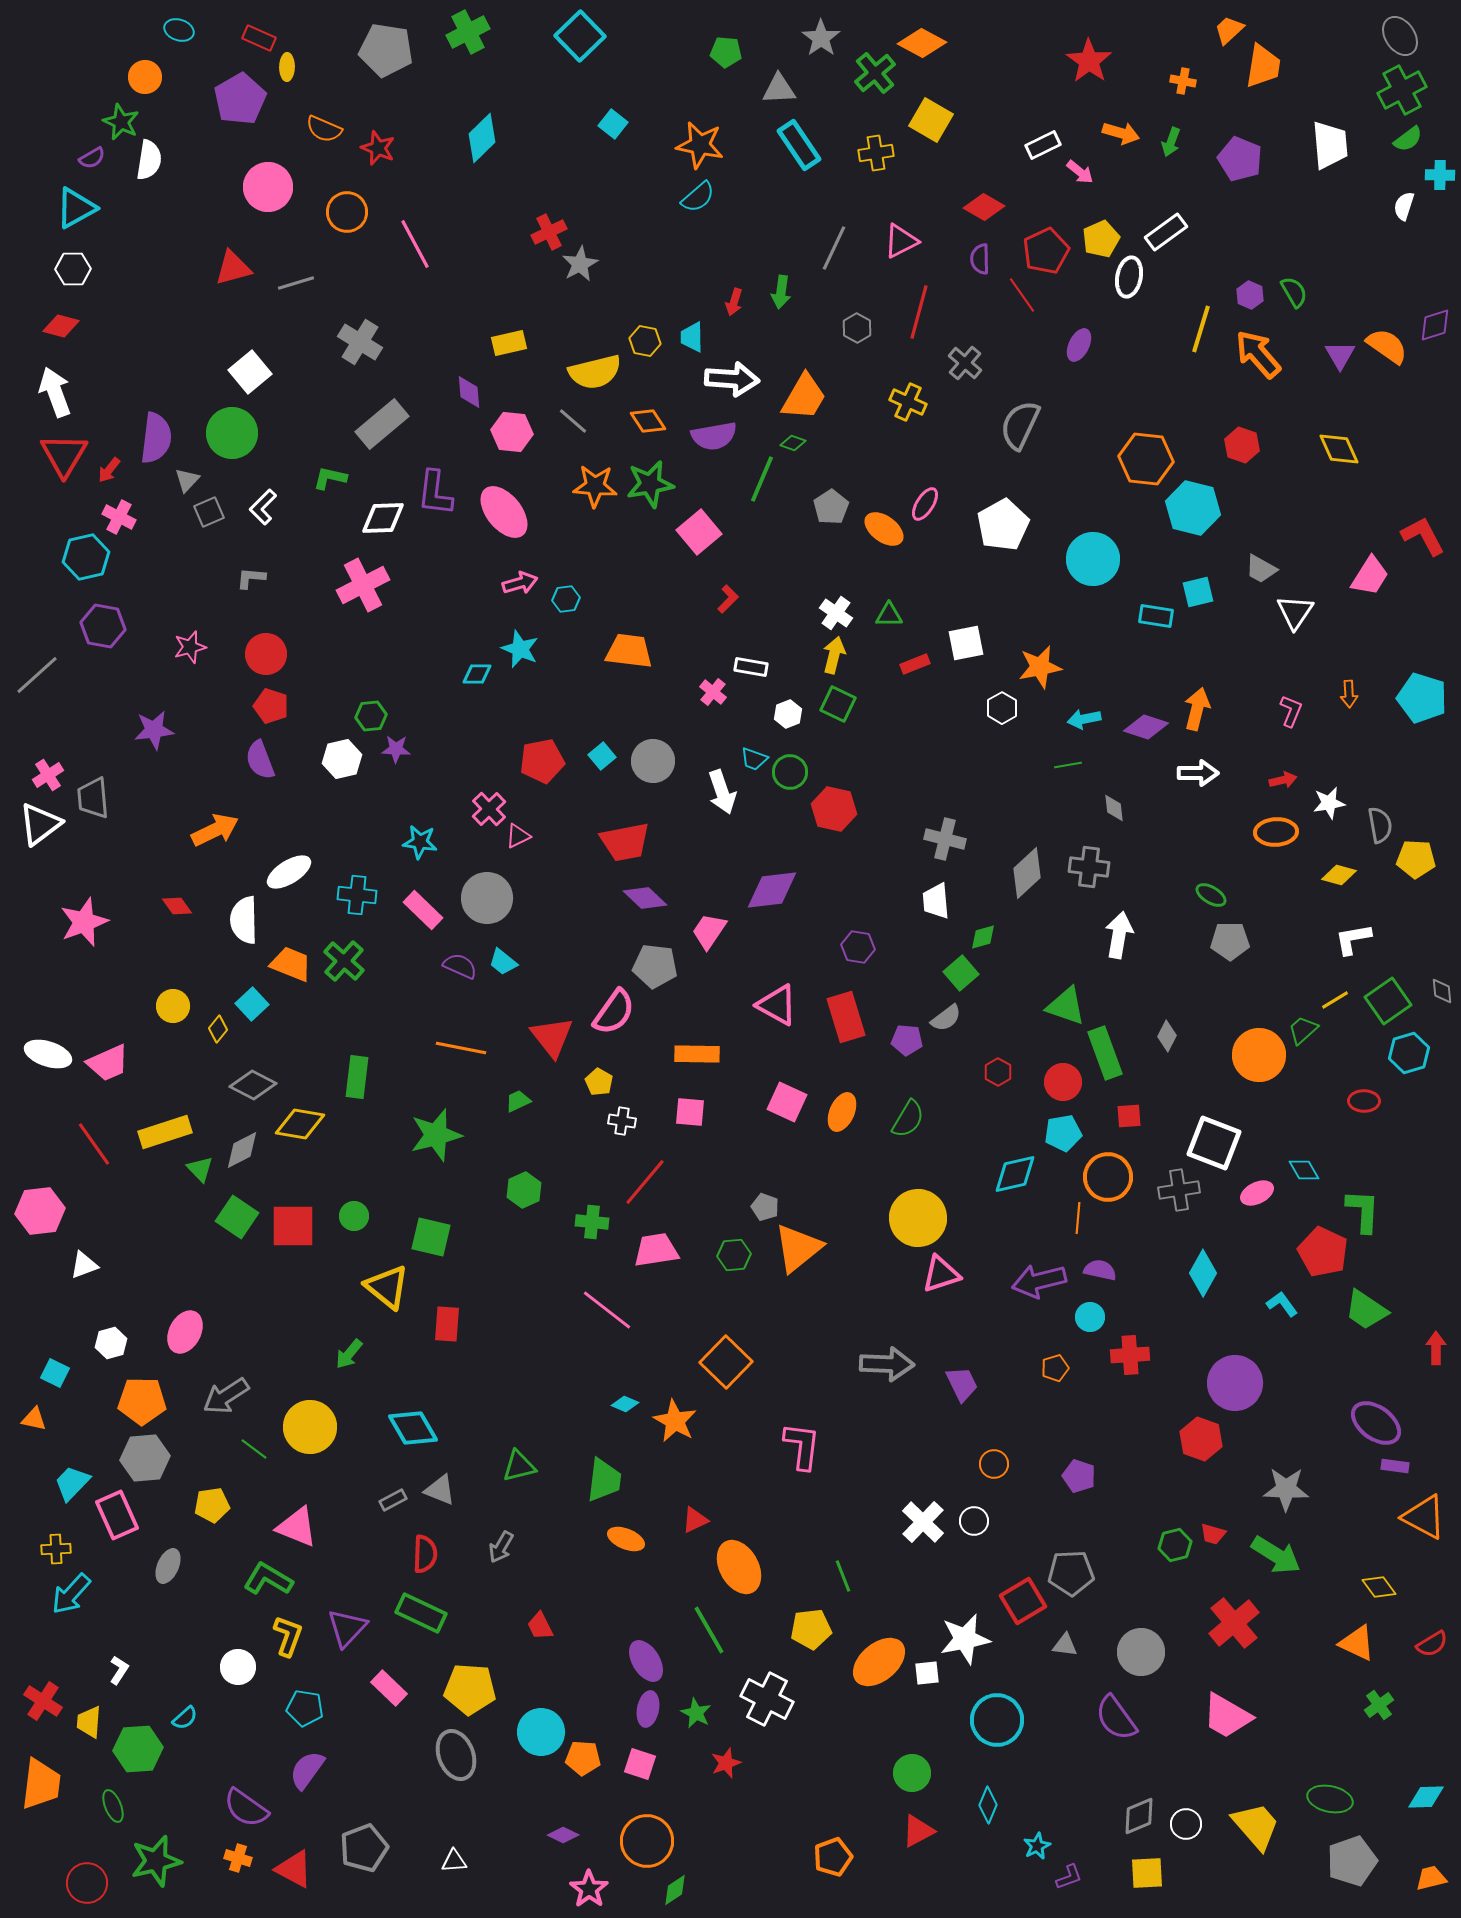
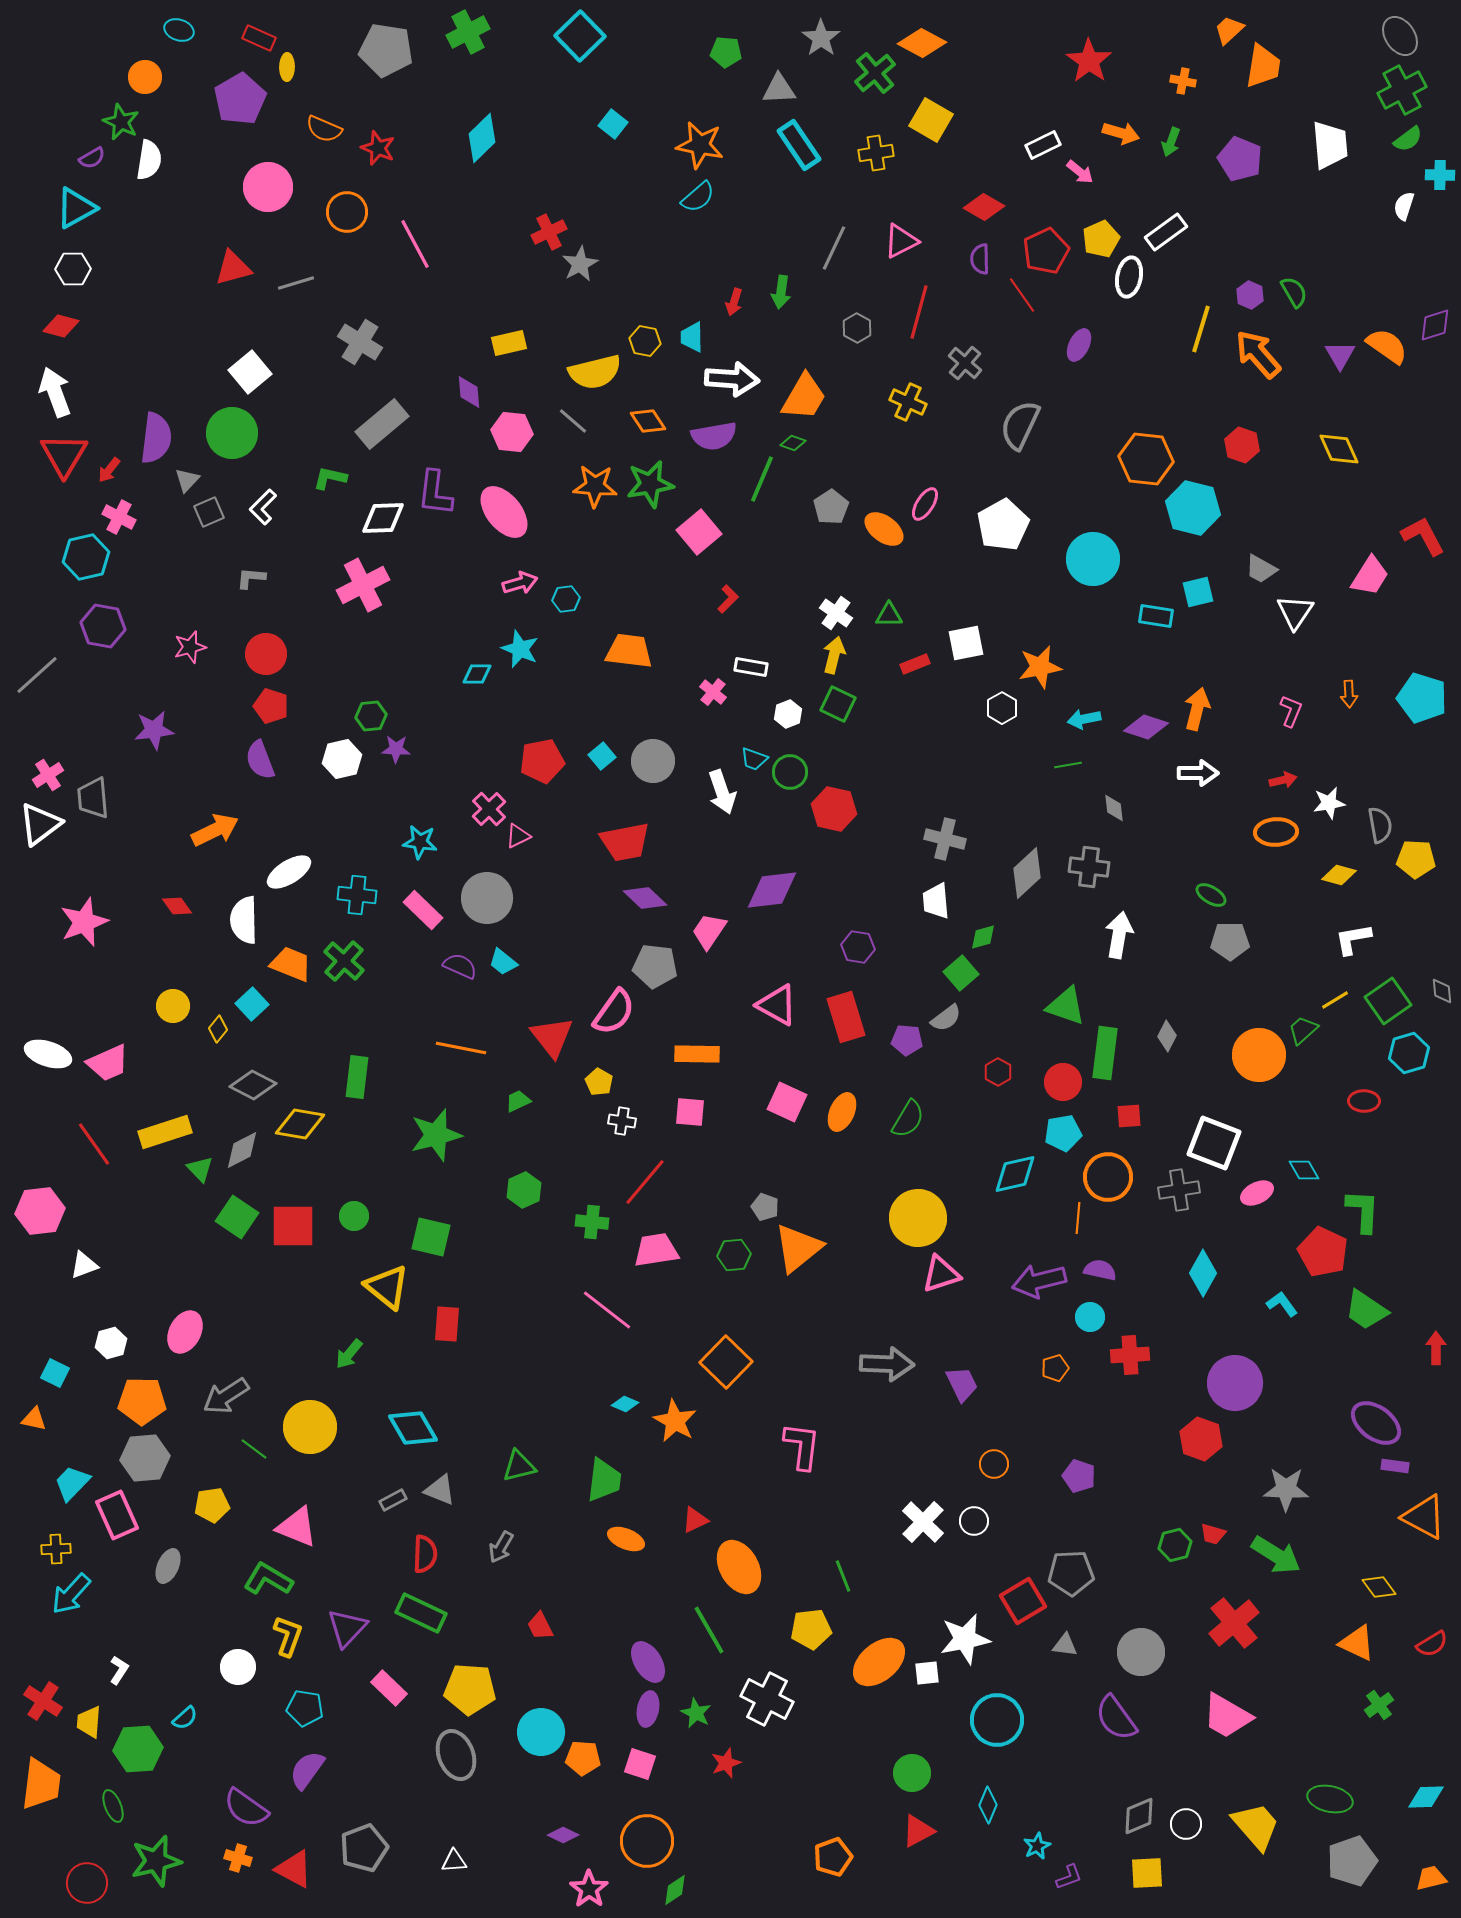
green rectangle at (1105, 1053): rotated 27 degrees clockwise
purple ellipse at (646, 1661): moved 2 px right, 1 px down
